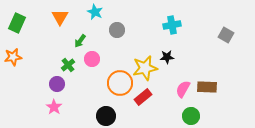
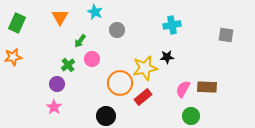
gray square: rotated 21 degrees counterclockwise
